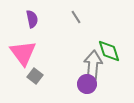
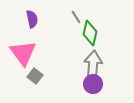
green diamond: moved 19 px left, 18 px up; rotated 30 degrees clockwise
purple circle: moved 6 px right
